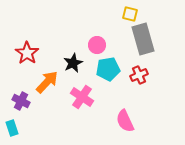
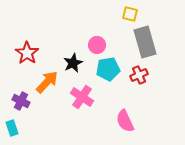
gray rectangle: moved 2 px right, 3 px down
